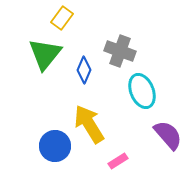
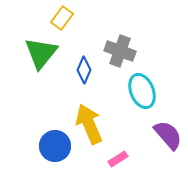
green triangle: moved 4 px left, 1 px up
yellow arrow: rotated 9 degrees clockwise
pink rectangle: moved 2 px up
